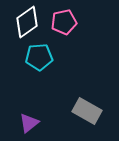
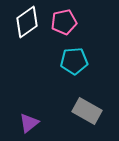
cyan pentagon: moved 35 px right, 4 px down
